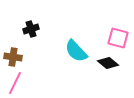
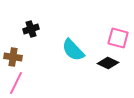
cyan semicircle: moved 3 px left, 1 px up
black diamond: rotated 15 degrees counterclockwise
pink line: moved 1 px right
